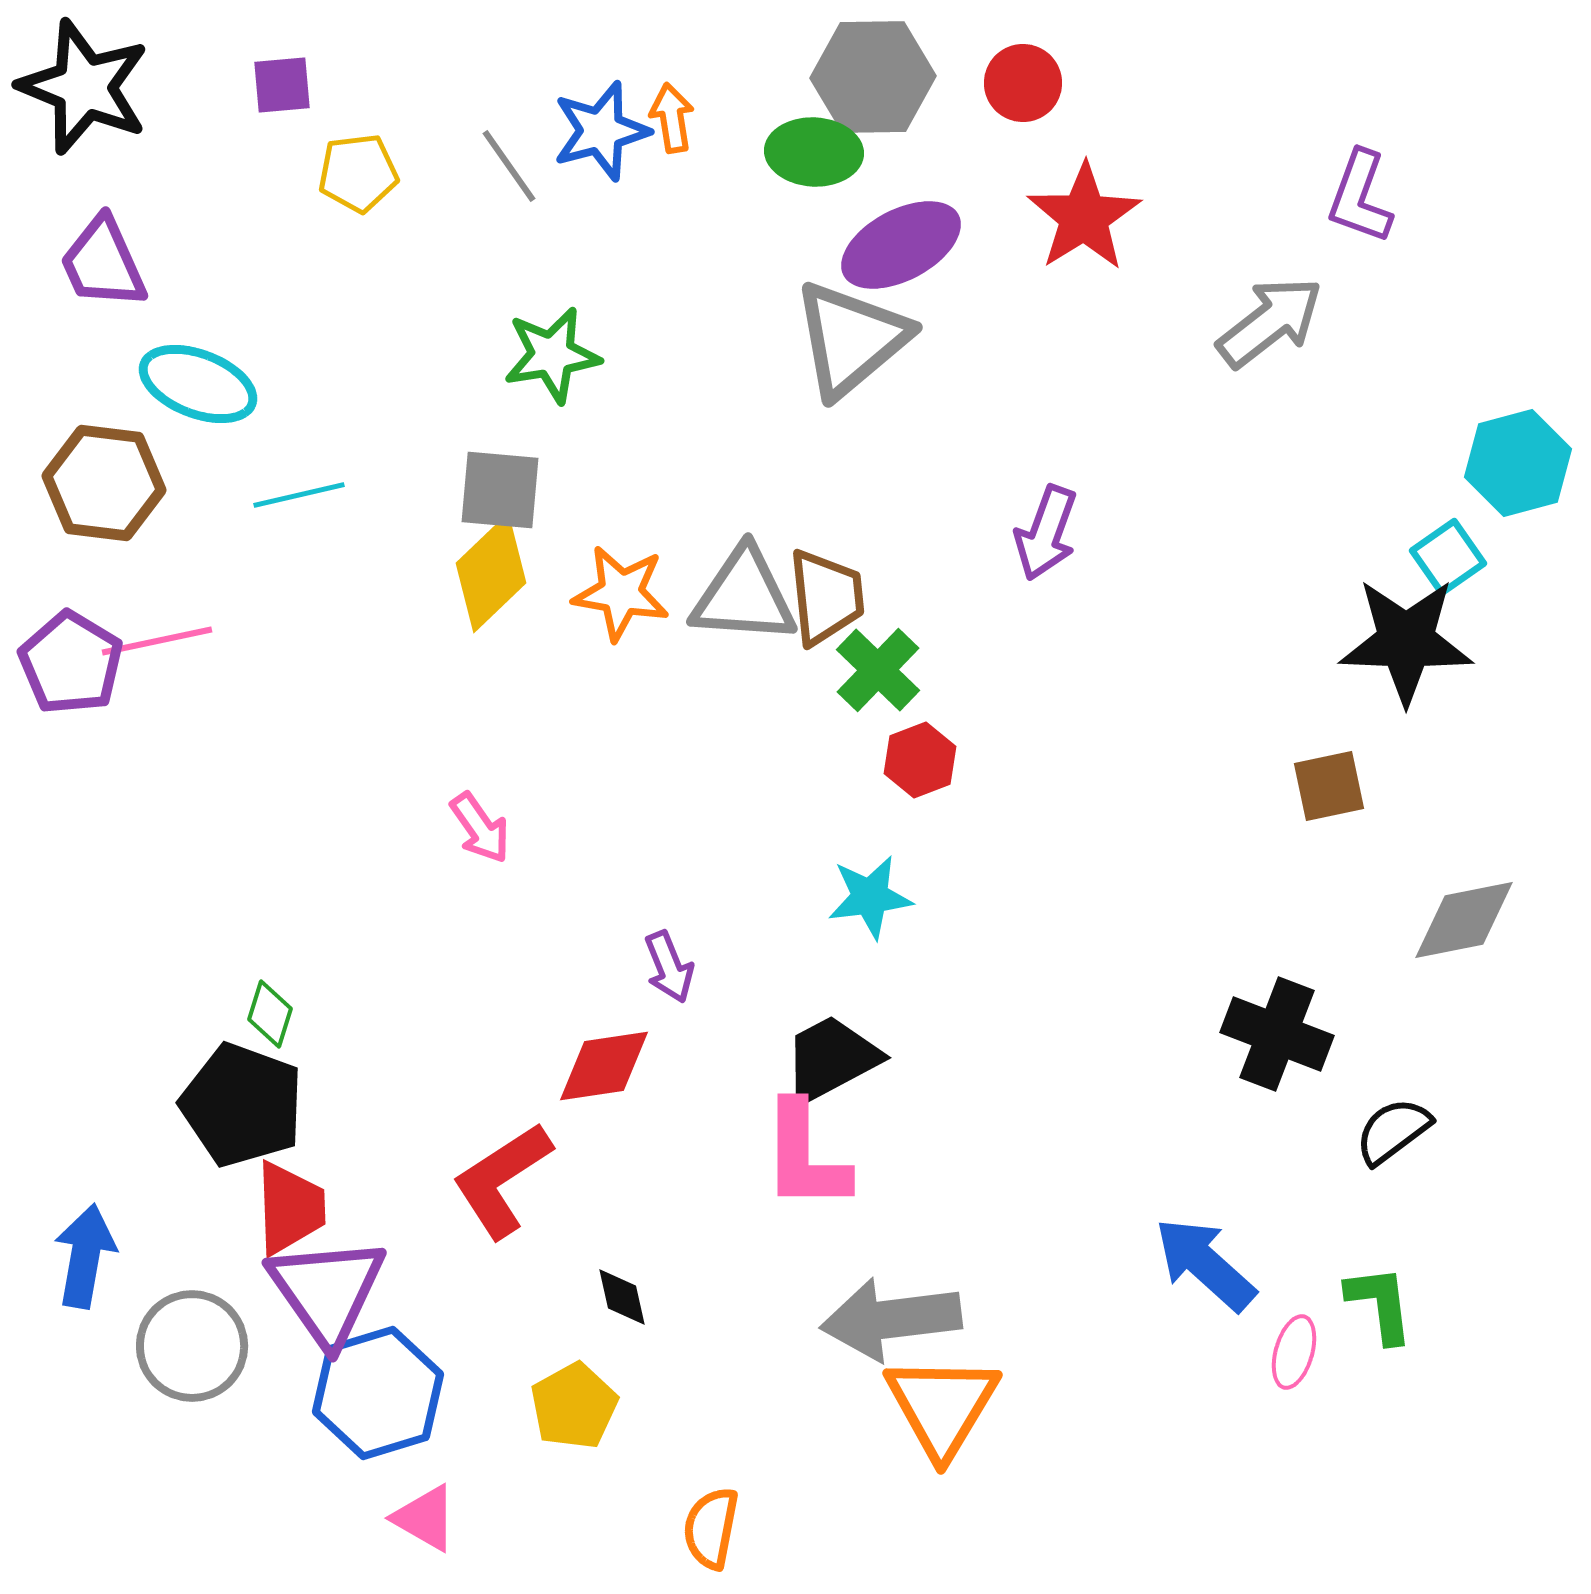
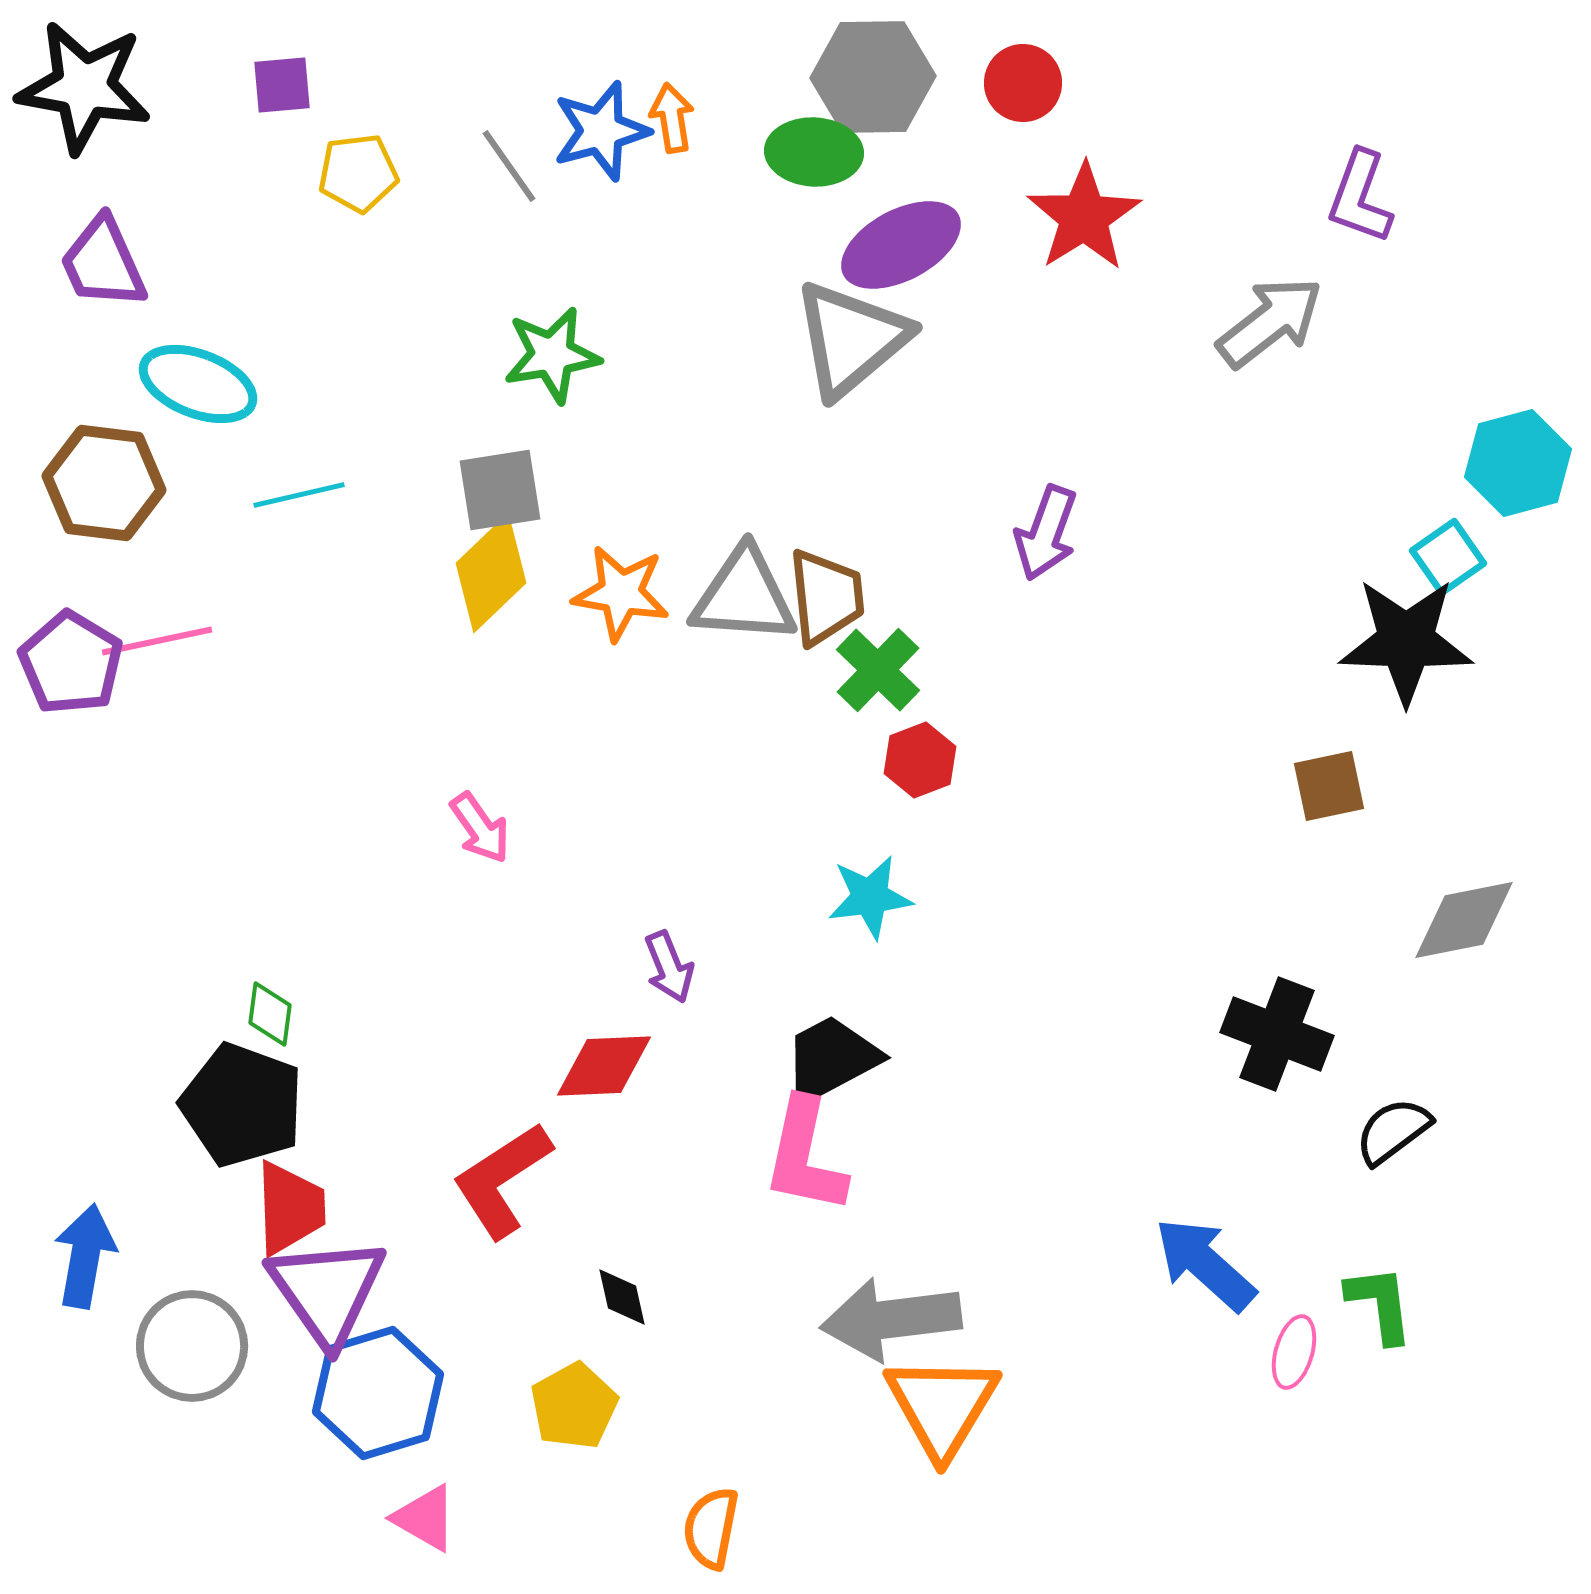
black star at (84, 87): rotated 12 degrees counterclockwise
gray square at (500, 490): rotated 14 degrees counterclockwise
green diamond at (270, 1014): rotated 10 degrees counterclockwise
red diamond at (604, 1066): rotated 6 degrees clockwise
pink L-shape at (805, 1156): rotated 12 degrees clockwise
